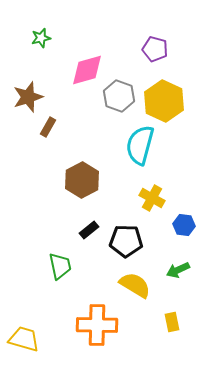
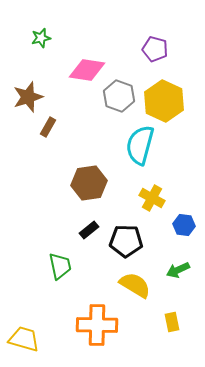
pink diamond: rotated 24 degrees clockwise
brown hexagon: moved 7 px right, 3 px down; rotated 20 degrees clockwise
